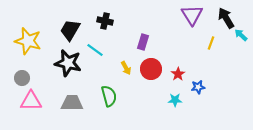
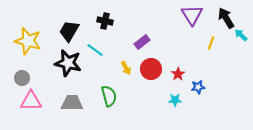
black trapezoid: moved 1 px left, 1 px down
purple rectangle: moved 1 px left; rotated 35 degrees clockwise
